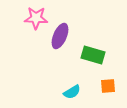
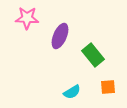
pink star: moved 9 px left
green rectangle: rotated 35 degrees clockwise
orange square: moved 1 px down
